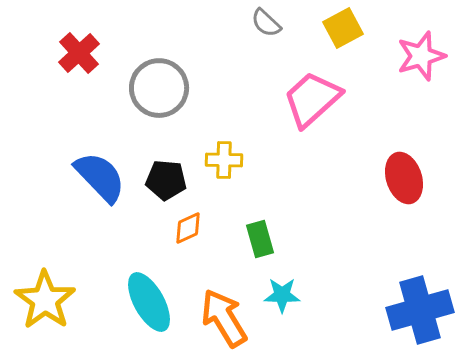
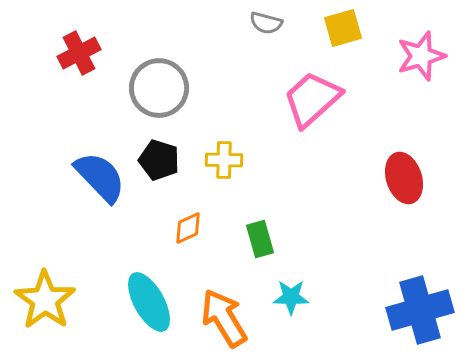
gray semicircle: rotated 28 degrees counterclockwise
yellow square: rotated 12 degrees clockwise
red cross: rotated 15 degrees clockwise
black pentagon: moved 7 px left, 20 px up; rotated 12 degrees clockwise
cyan star: moved 9 px right, 2 px down
